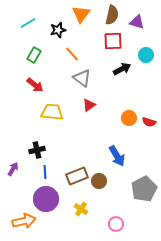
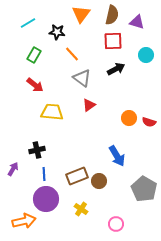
black star: moved 1 px left, 2 px down; rotated 21 degrees clockwise
black arrow: moved 6 px left
blue line: moved 1 px left, 2 px down
gray pentagon: rotated 15 degrees counterclockwise
